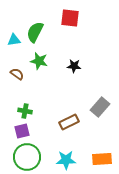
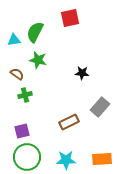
red square: rotated 18 degrees counterclockwise
green star: moved 1 px left, 1 px up
black star: moved 8 px right, 7 px down
green cross: moved 16 px up; rotated 24 degrees counterclockwise
